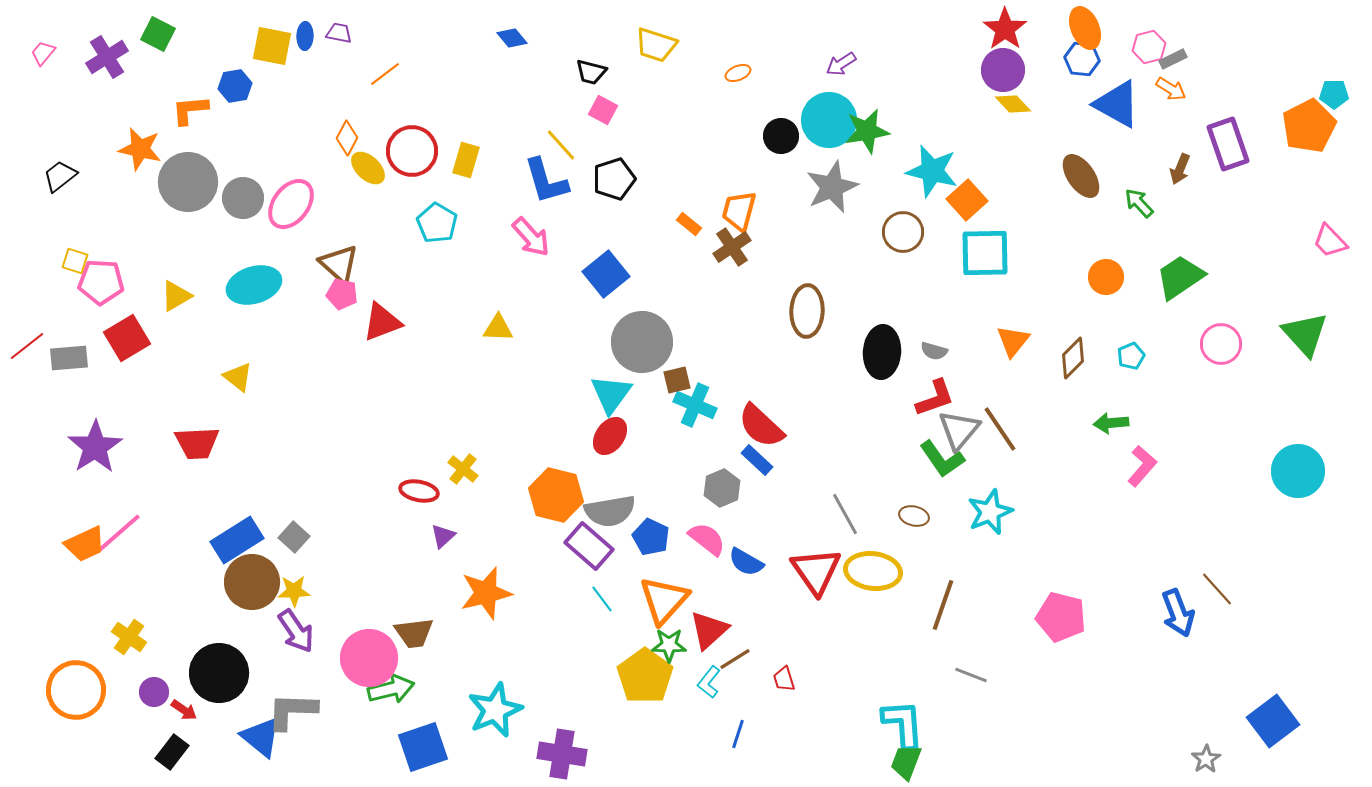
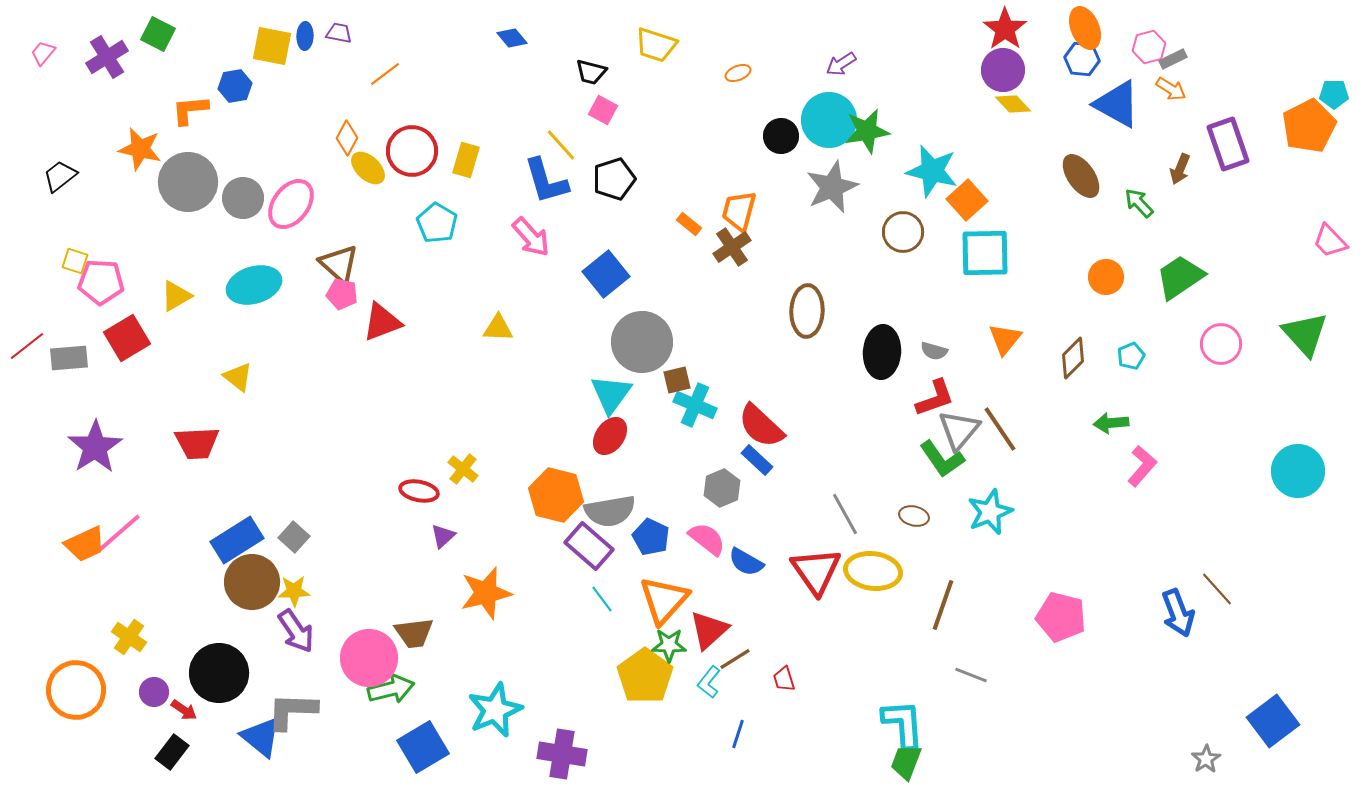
orange triangle at (1013, 341): moved 8 px left, 2 px up
blue square at (423, 747): rotated 12 degrees counterclockwise
